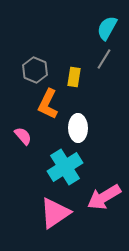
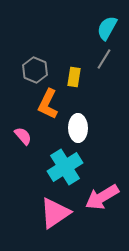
pink arrow: moved 2 px left
